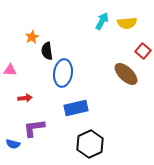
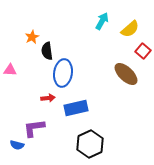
yellow semicircle: moved 3 px right, 6 px down; rotated 36 degrees counterclockwise
red arrow: moved 23 px right
blue semicircle: moved 4 px right, 1 px down
